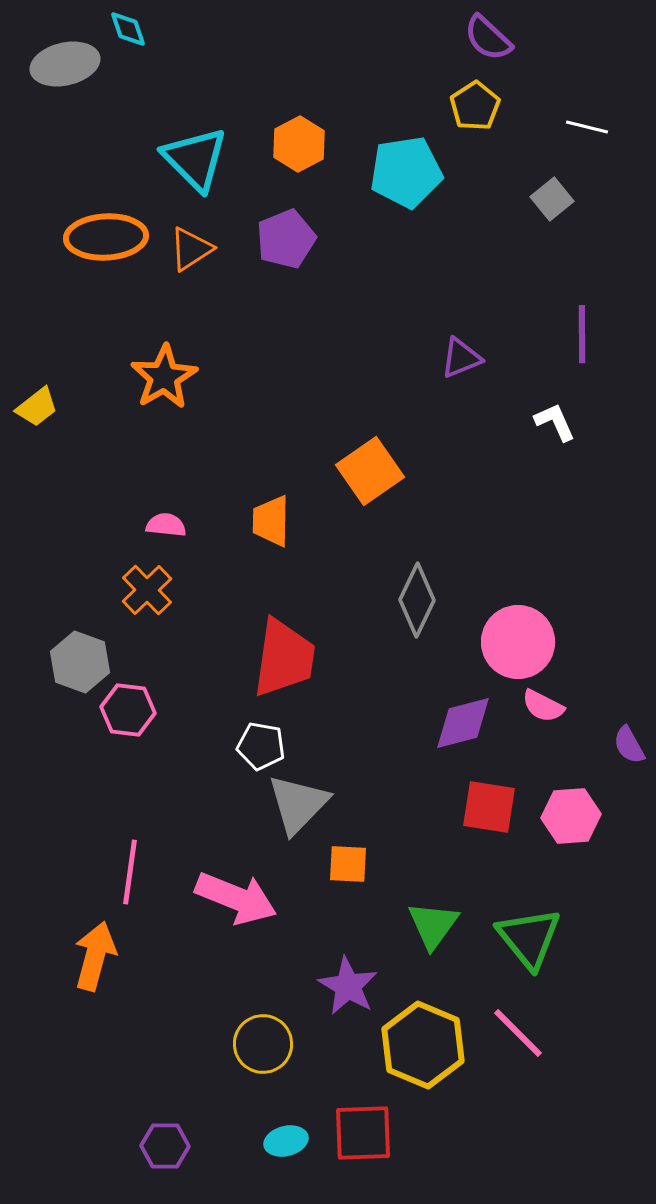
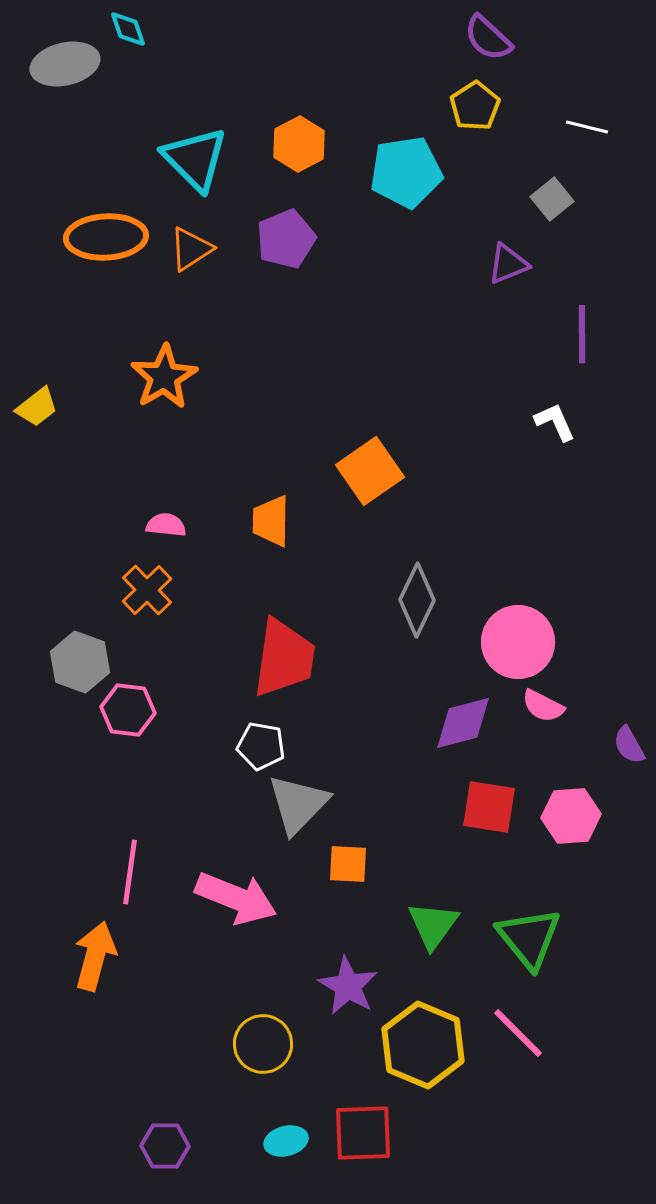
purple triangle at (461, 358): moved 47 px right, 94 px up
